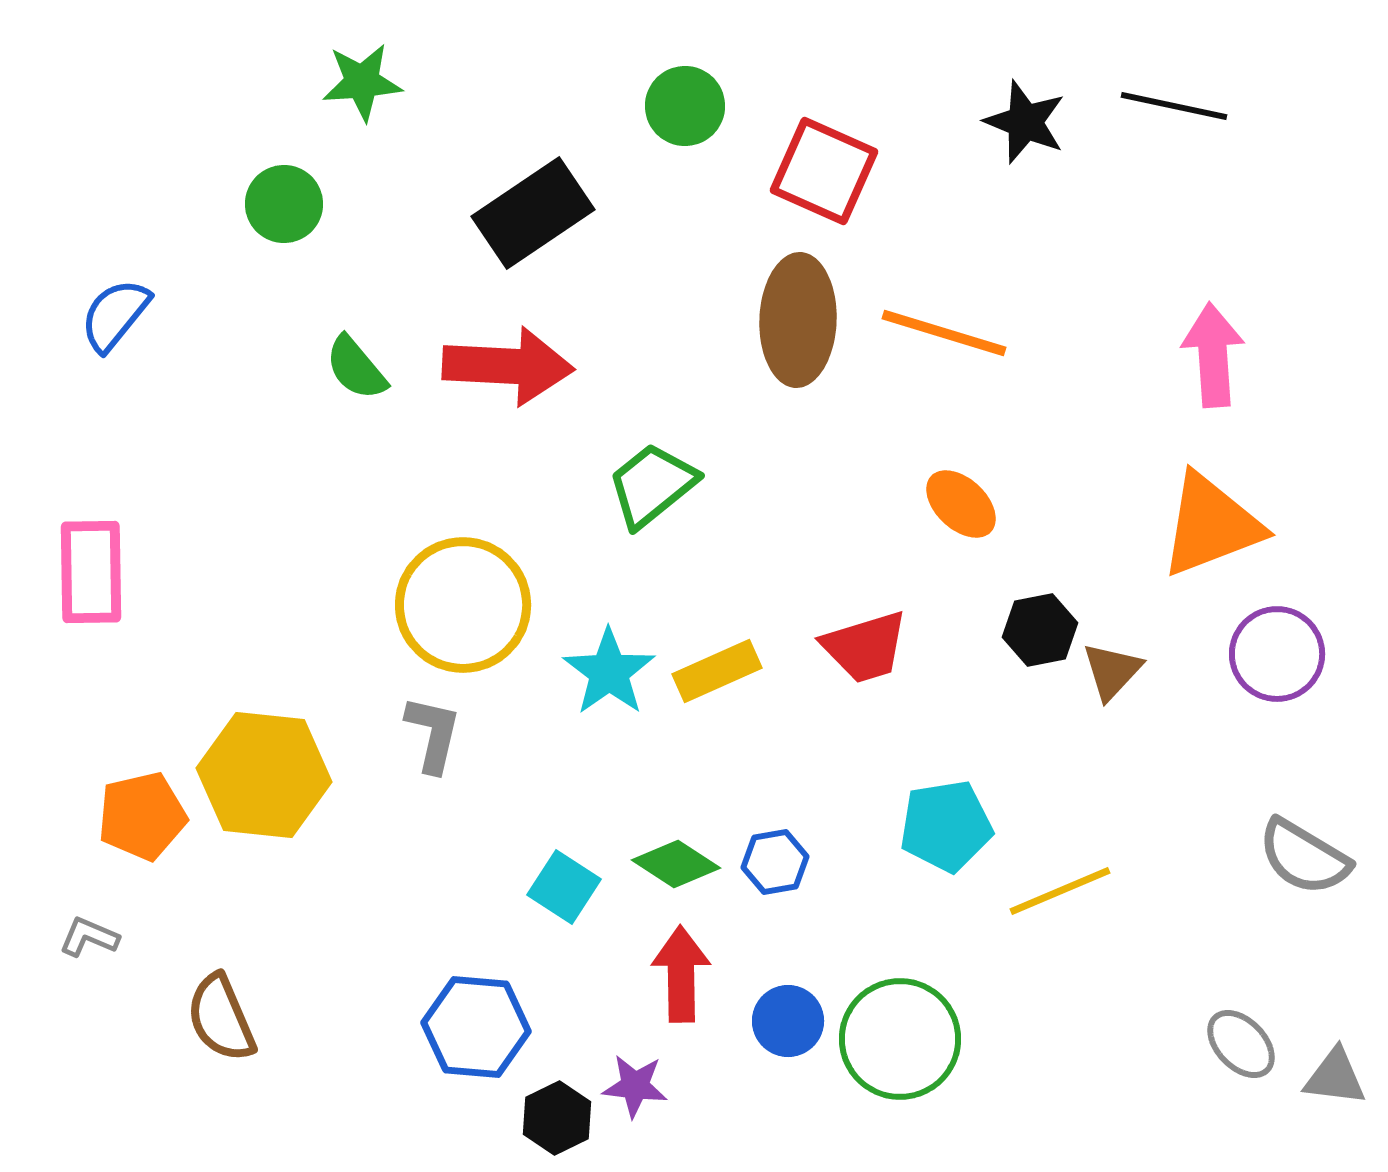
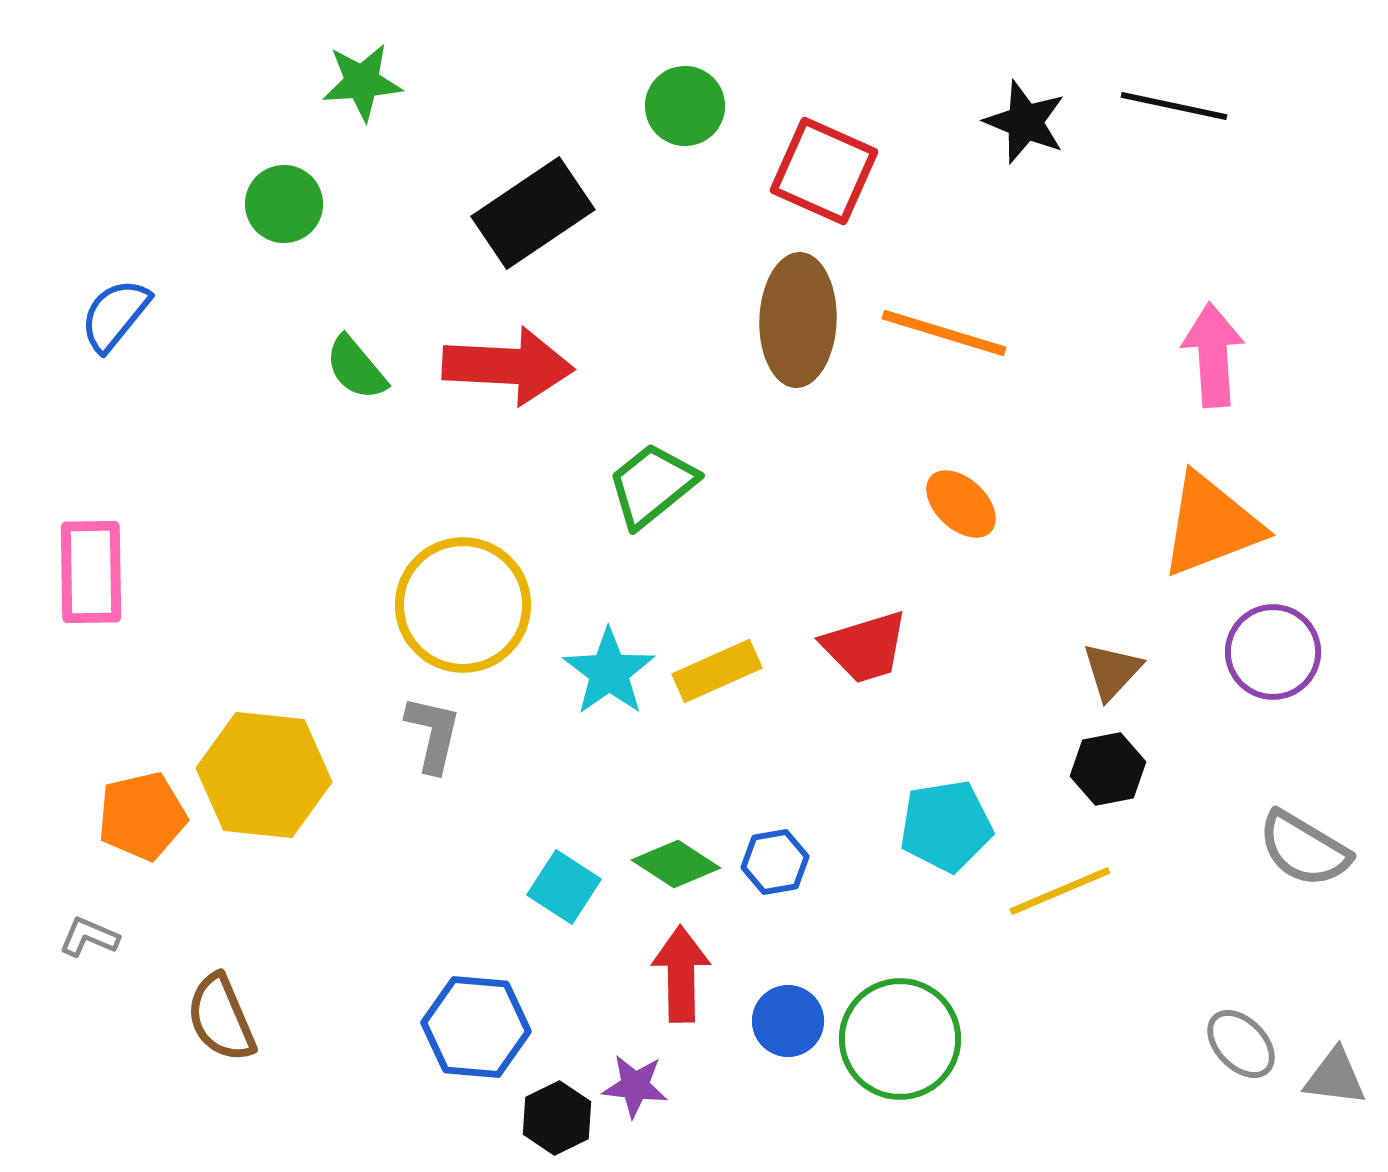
black hexagon at (1040, 630): moved 68 px right, 139 px down
purple circle at (1277, 654): moved 4 px left, 2 px up
gray semicircle at (1304, 857): moved 8 px up
